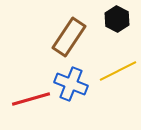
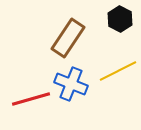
black hexagon: moved 3 px right
brown rectangle: moved 1 px left, 1 px down
